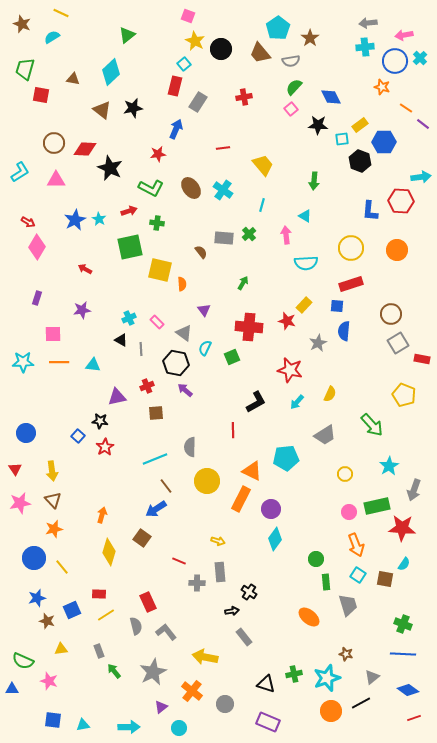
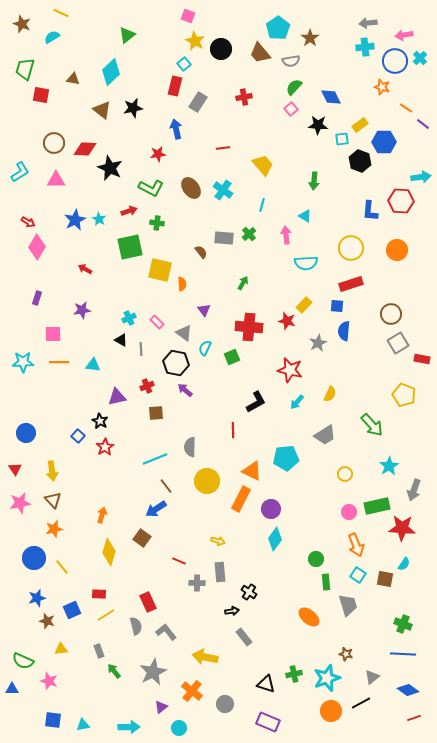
blue arrow at (176, 129): rotated 36 degrees counterclockwise
black star at (100, 421): rotated 21 degrees clockwise
